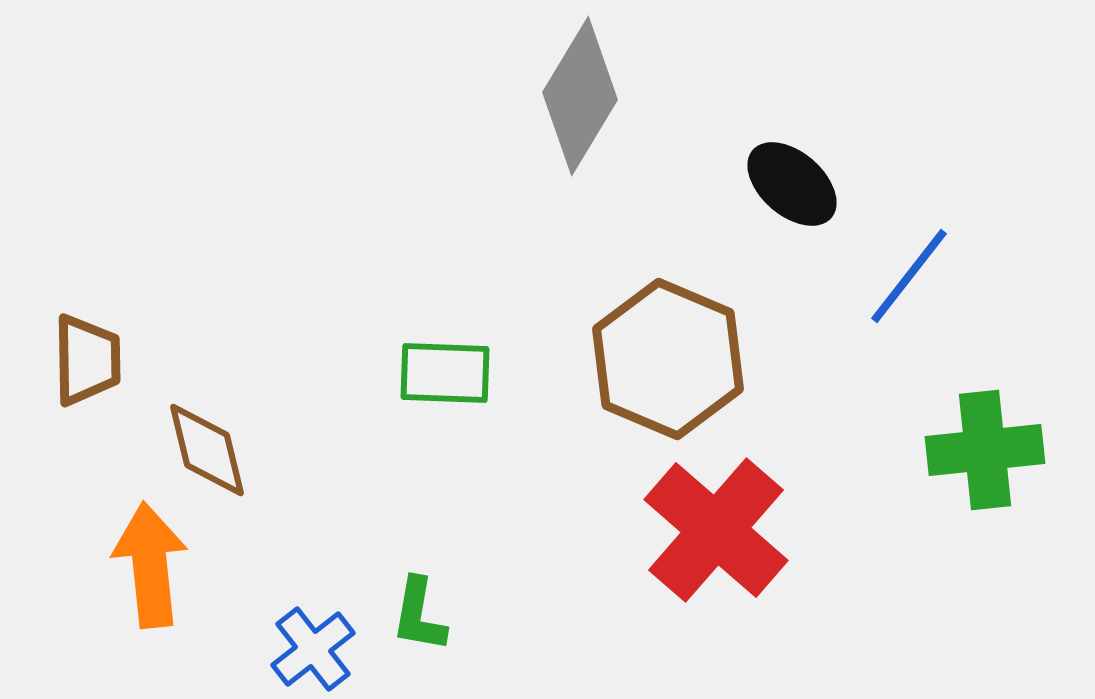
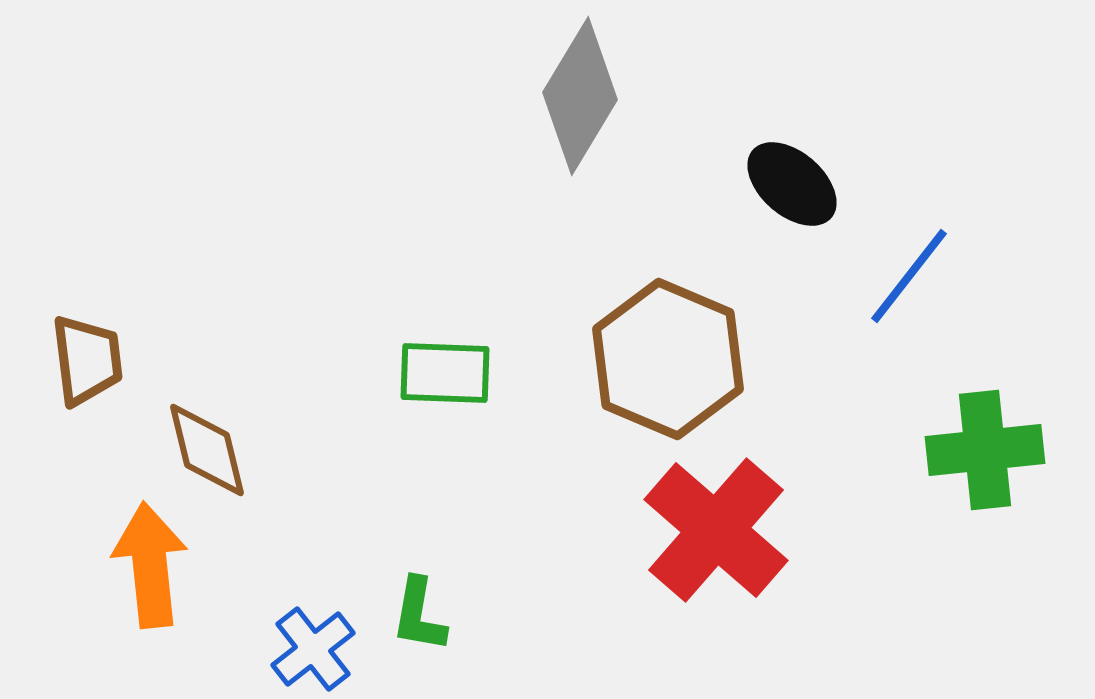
brown trapezoid: rotated 6 degrees counterclockwise
